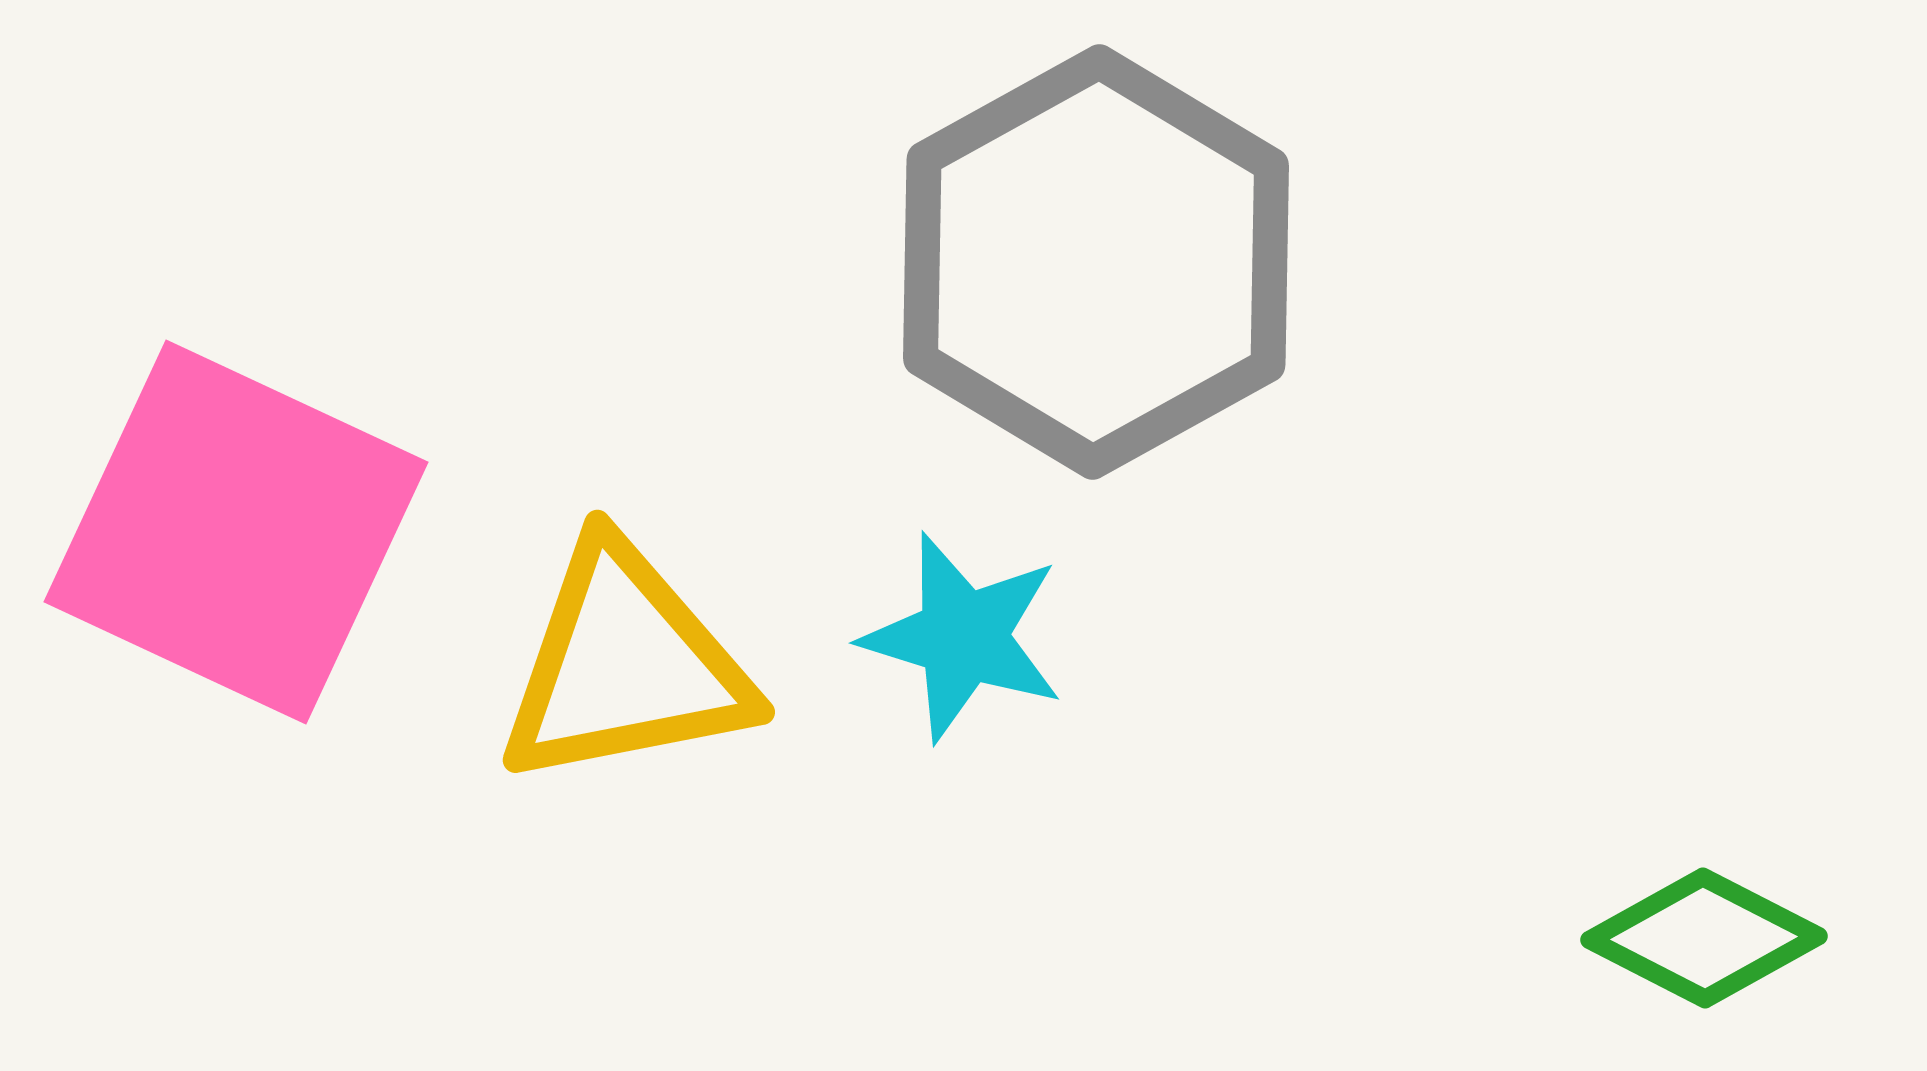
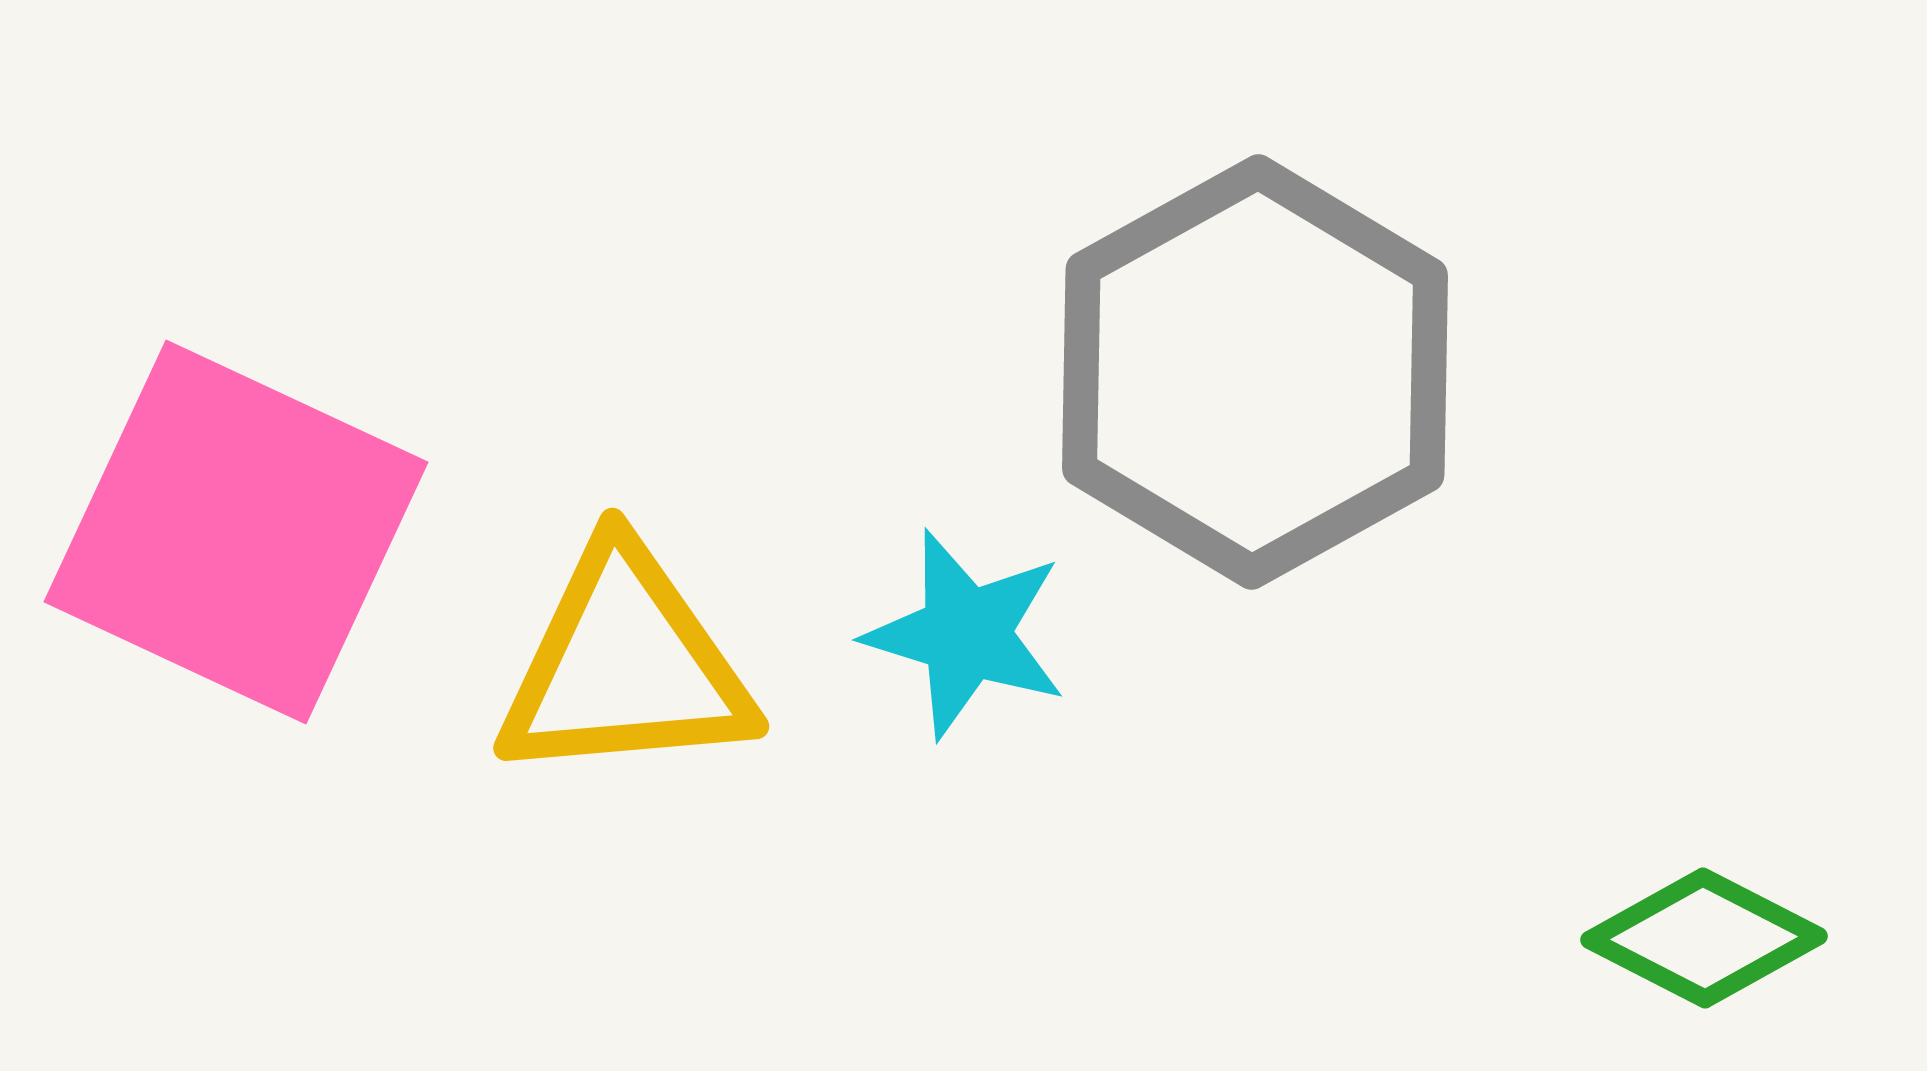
gray hexagon: moved 159 px right, 110 px down
cyan star: moved 3 px right, 3 px up
yellow triangle: rotated 6 degrees clockwise
